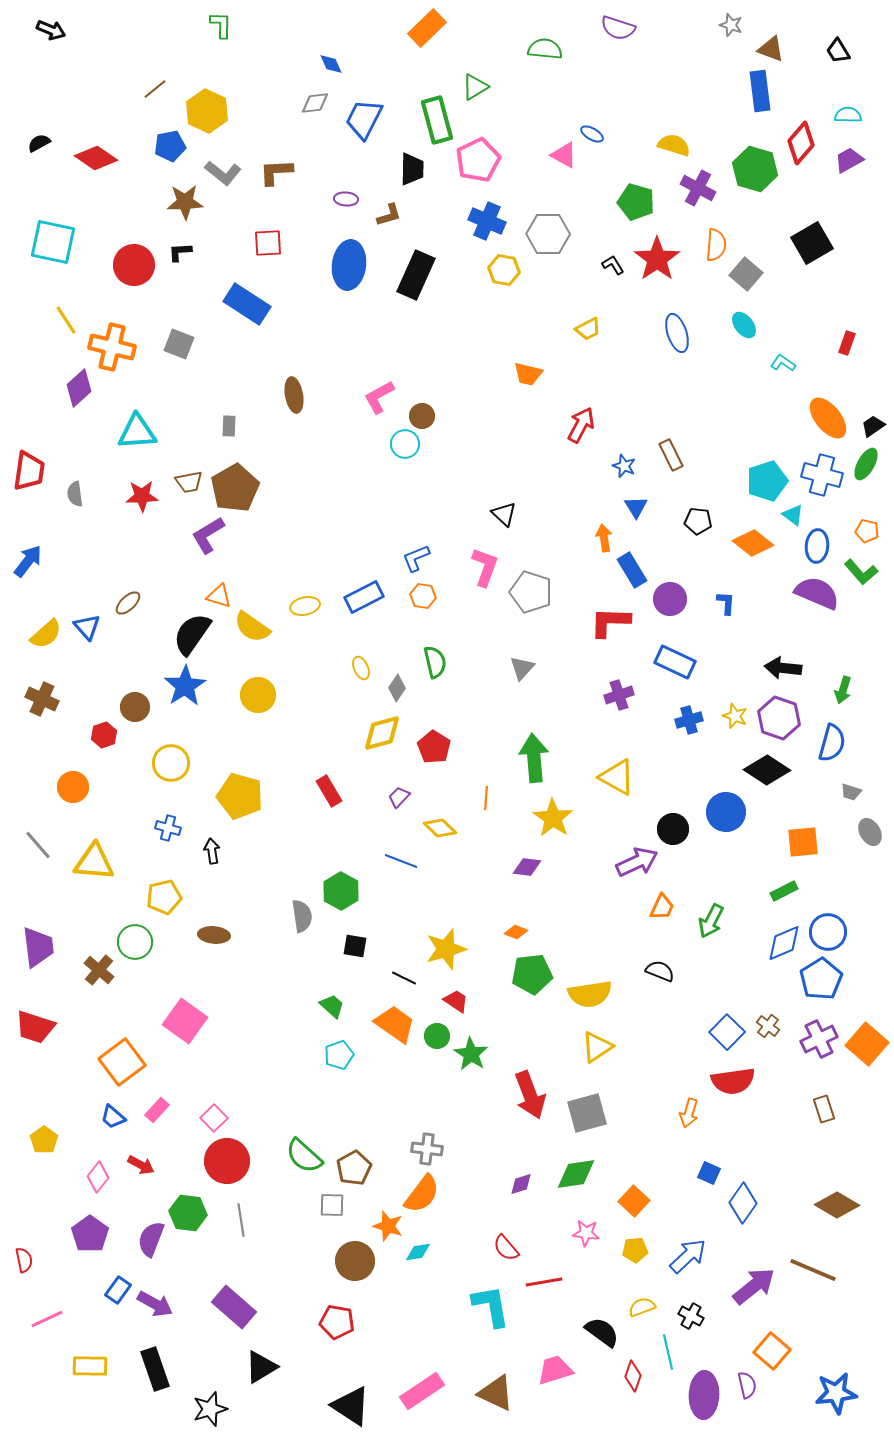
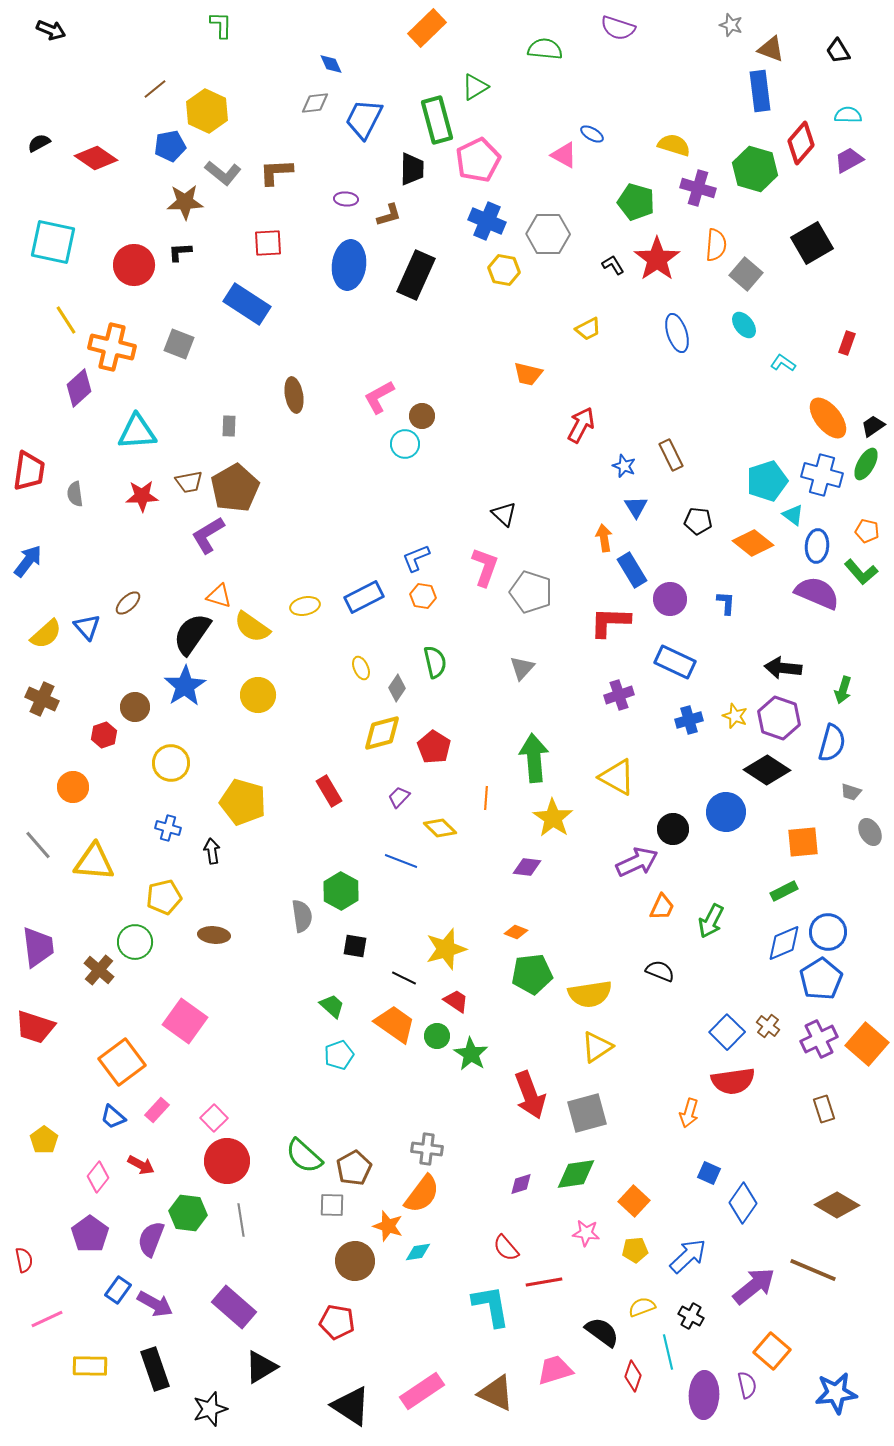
purple cross at (698, 188): rotated 12 degrees counterclockwise
yellow pentagon at (240, 796): moved 3 px right, 6 px down
